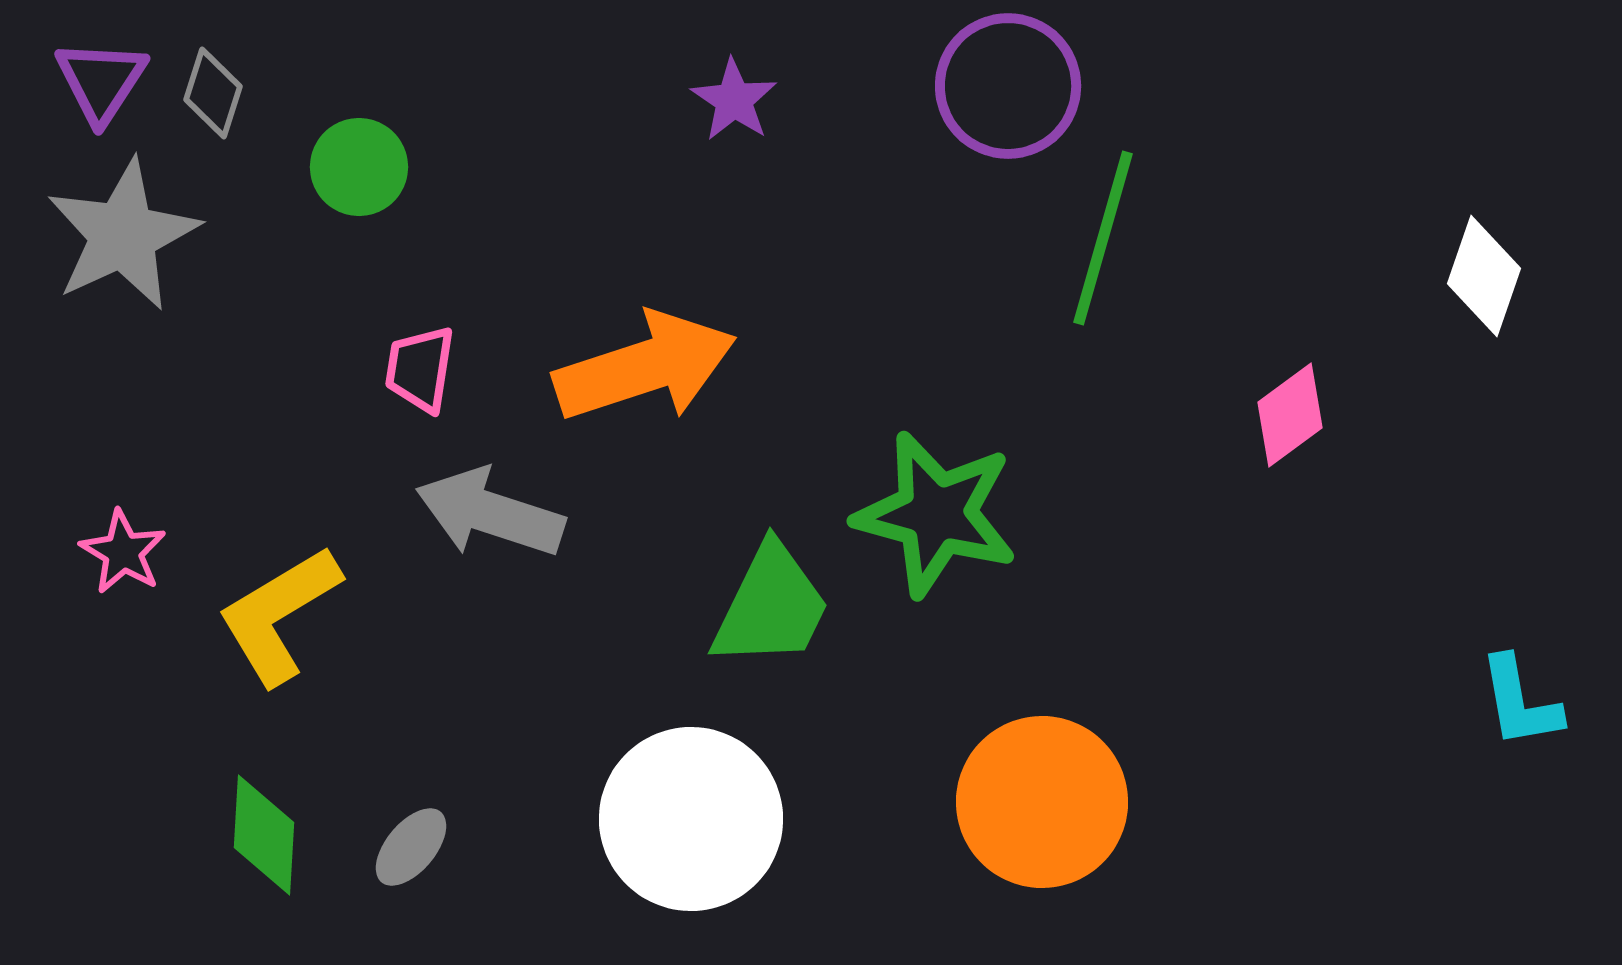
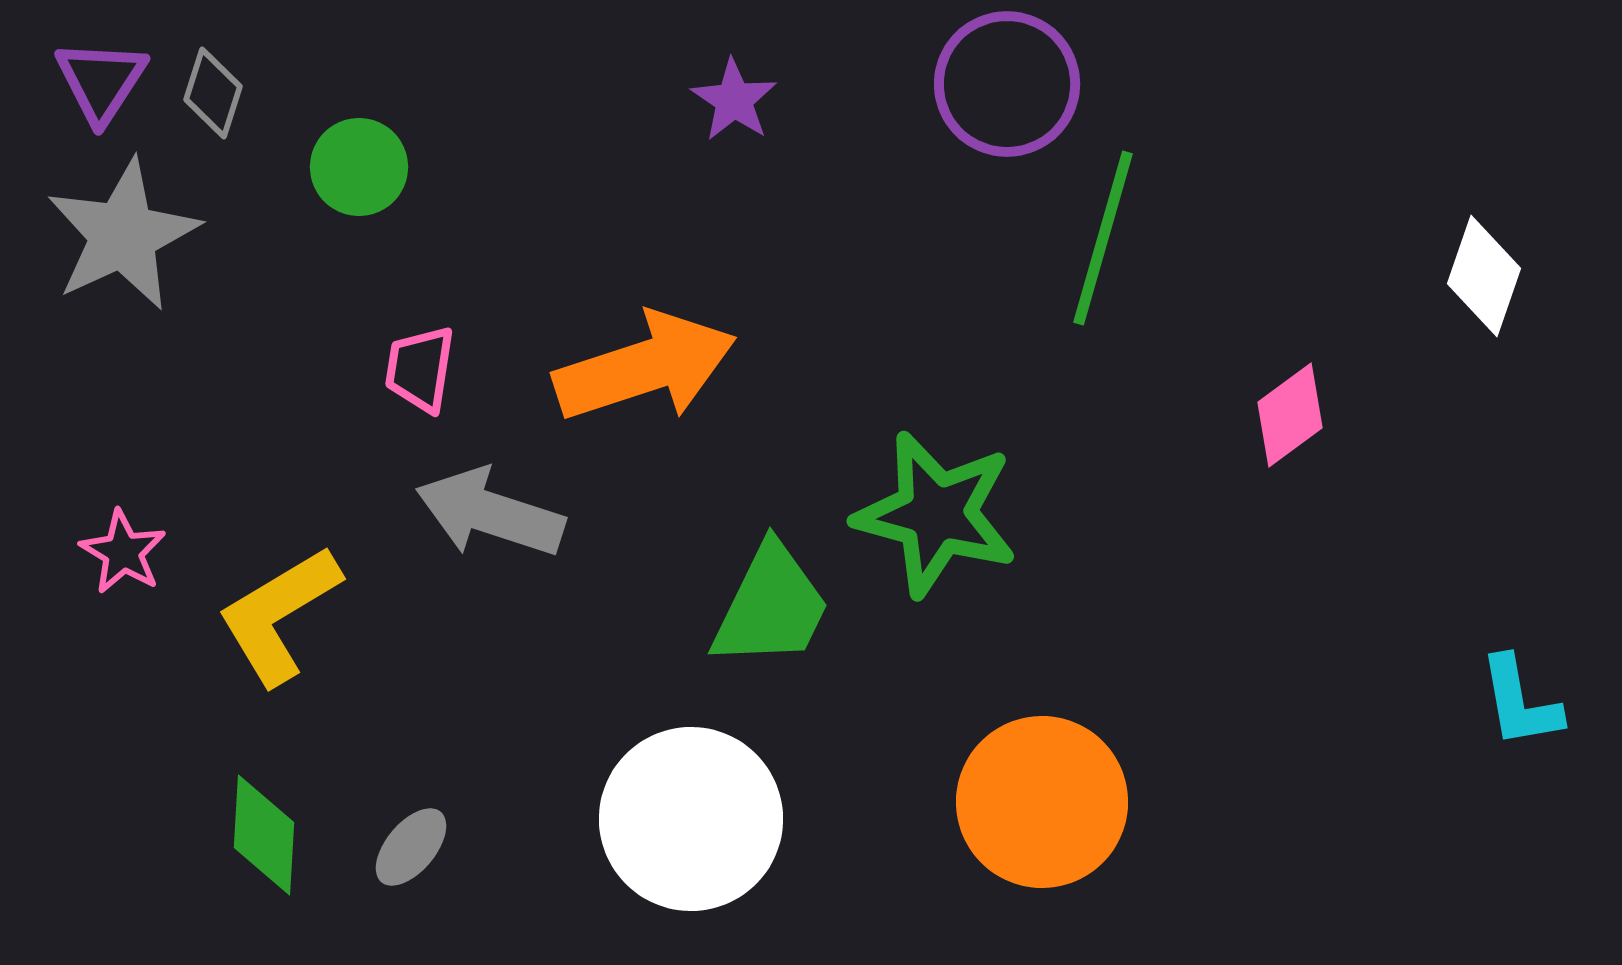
purple circle: moved 1 px left, 2 px up
